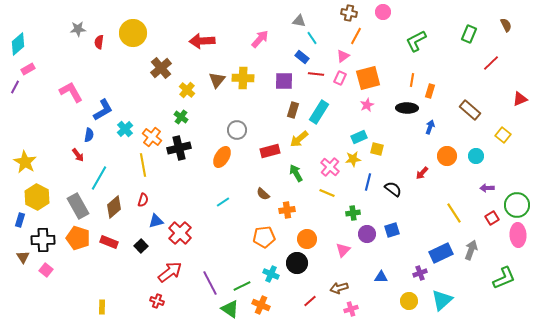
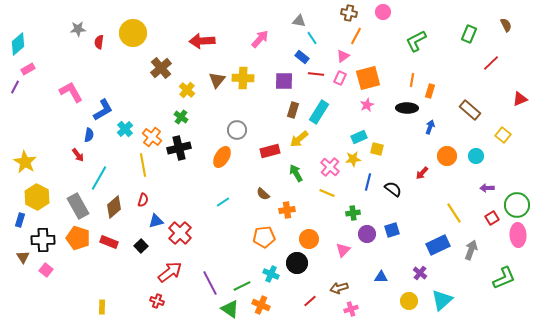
orange circle at (307, 239): moved 2 px right
blue rectangle at (441, 253): moved 3 px left, 8 px up
purple cross at (420, 273): rotated 32 degrees counterclockwise
